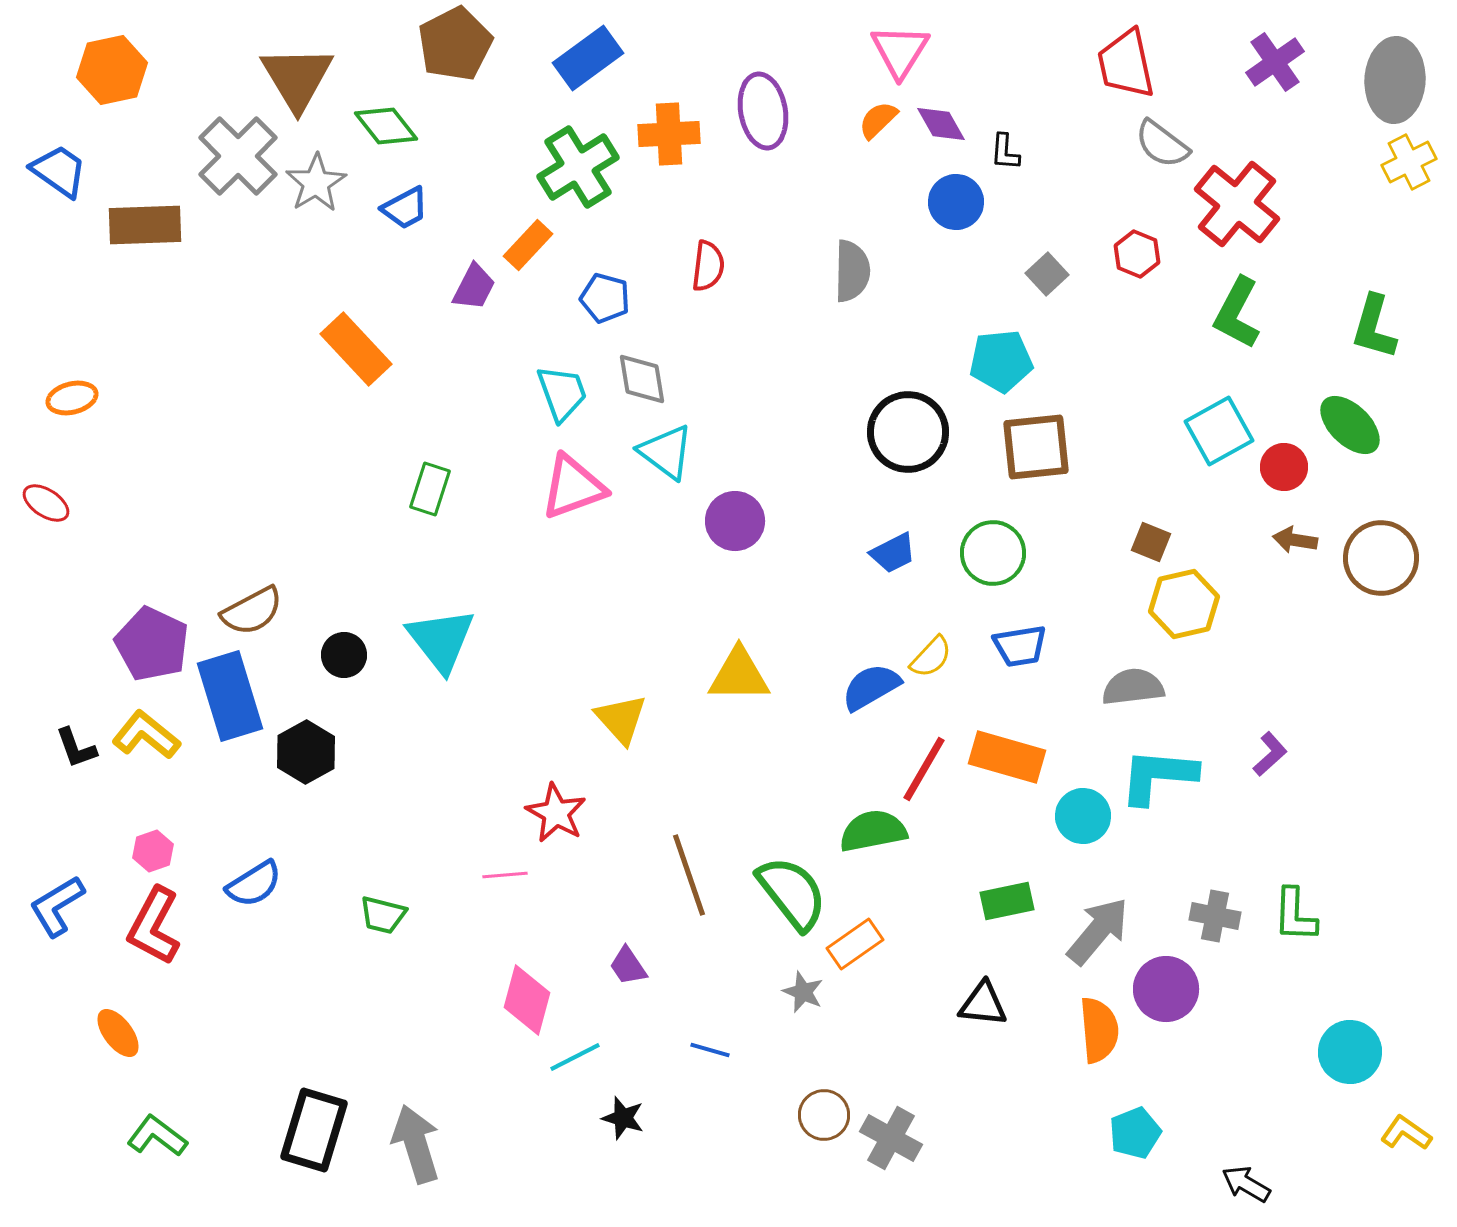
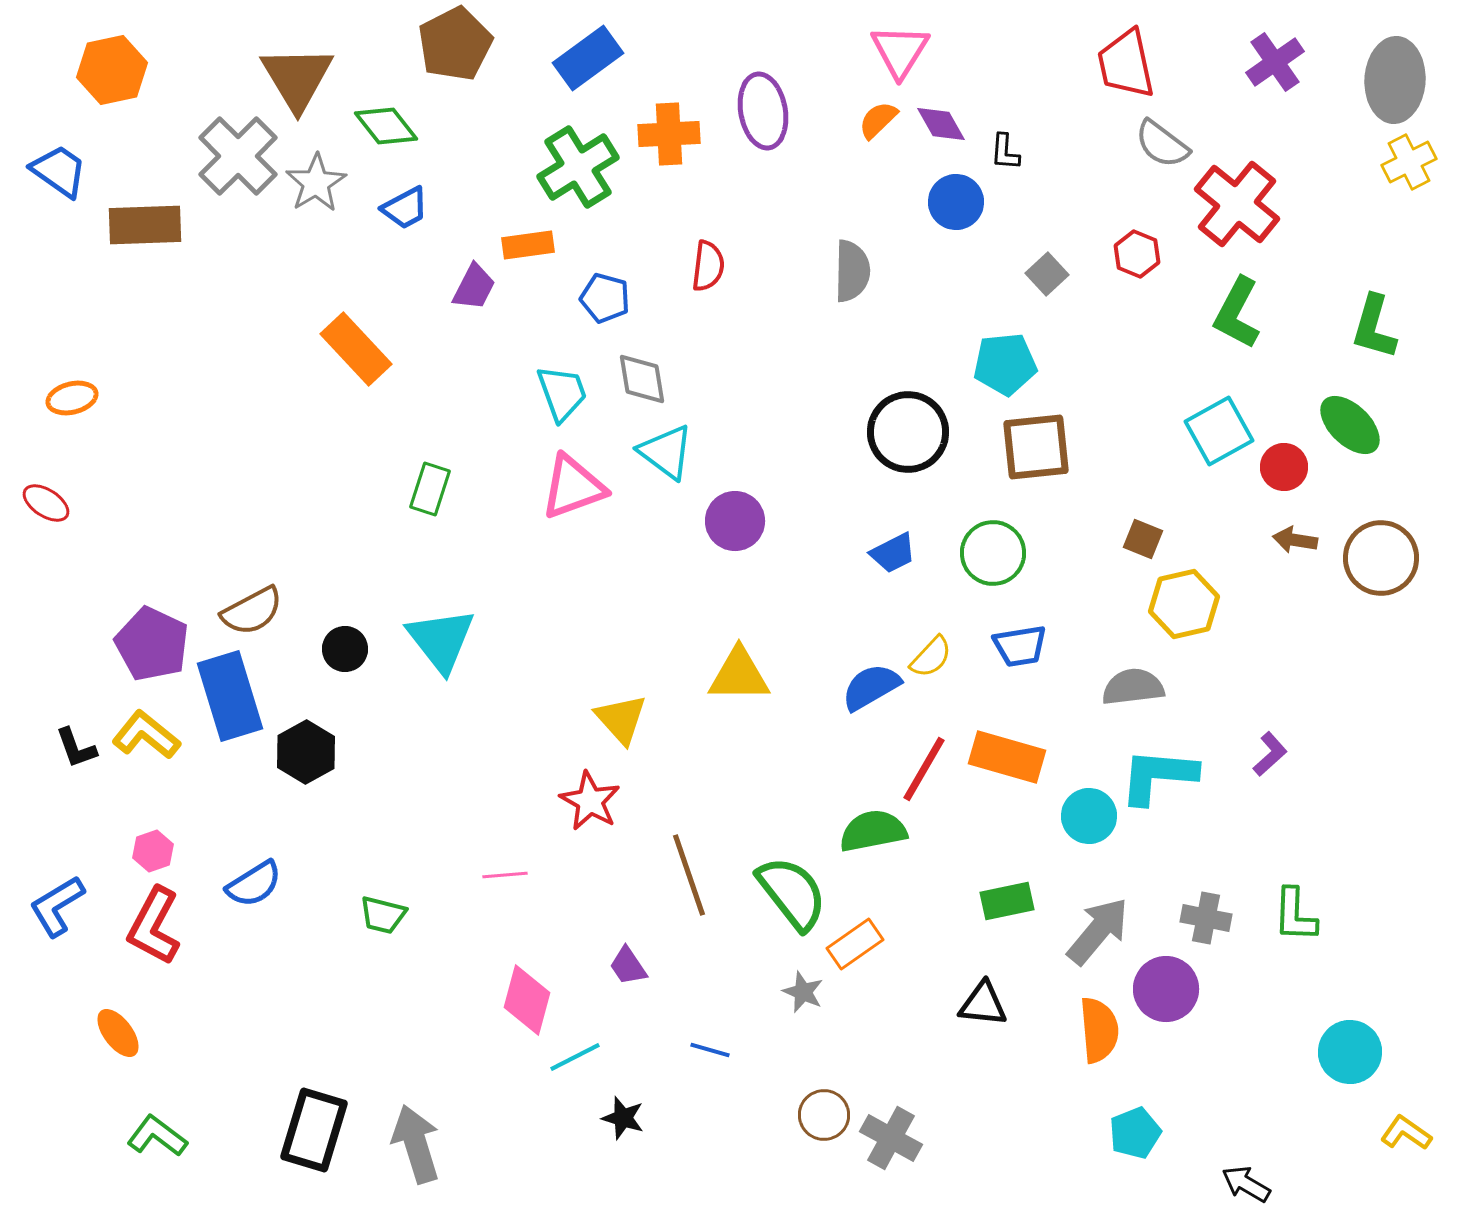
orange rectangle at (528, 245): rotated 39 degrees clockwise
cyan pentagon at (1001, 361): moved 4 px right, 3 px down
brown square at (1151, 542): moved 8 px left, 3 px up
black circle at (344, 655): moved 1 px right, 6 px up
red star at (556, 813): moved 34 px right, 12 px up
cyan circle at (1083, 816): moved 6 px right
gray cross at (1215, 916): moved 9 px left, 2 px down
